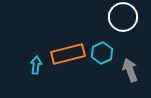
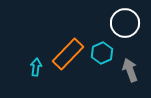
white circle: moved 2 px right, 6 px down
orange rectangle: rotated 32 degrees counterclockwise
cyan arrow: moved 2 px down
